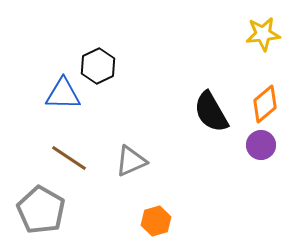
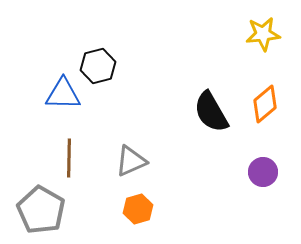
black hexagon: rotated 12 degrees clockwise
purple circle: moved 2 px right, 27 px down
brown line: rotated 57 degrees clockwise
orange hexagon: moved 18 px left, 12 px up
